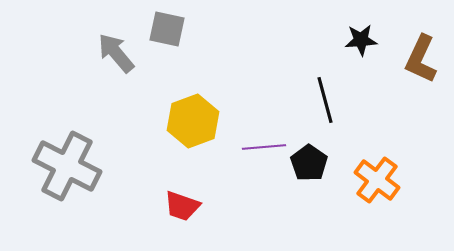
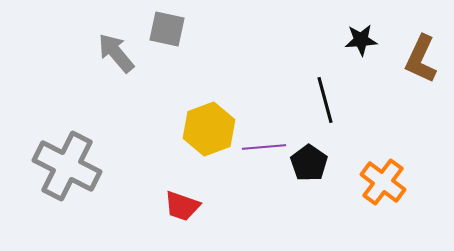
yellow hexagon: moved 16 px right, 8 px down
orange cross: moved 6 px right, 2 px down
